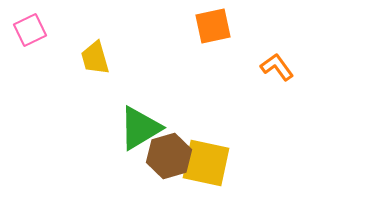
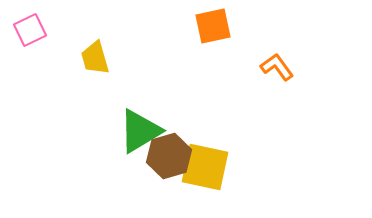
green triangle: moved 3 px down
yellow square: moved 1 px left, 4 px down
